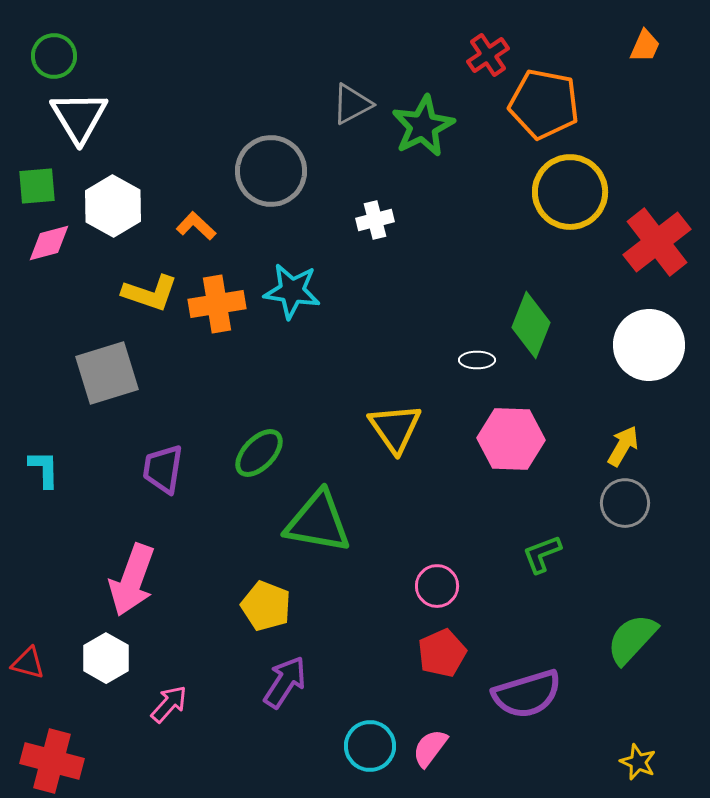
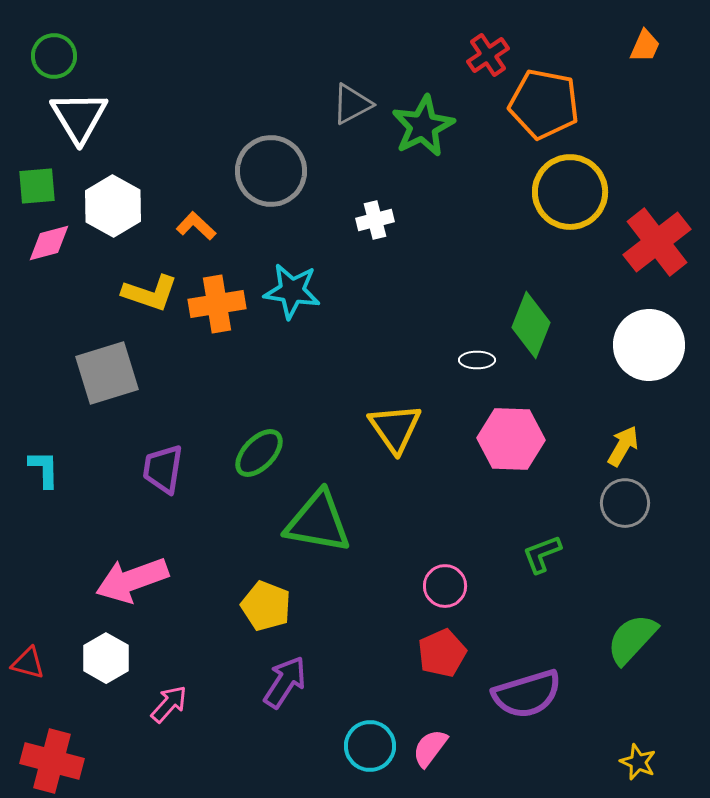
pink arrow at (132, 580): rotated 50 degrees clockwise
pink circle at (437, 586): moved 8 px right
